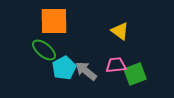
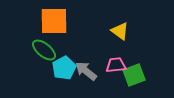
green square: moved 1 px left, 1 px down
